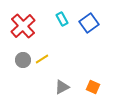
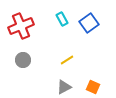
red cross: moved 2 px left; rotated 20 degrees clockwise
yellow line: moved 25 px right, 1 px down
gray triangle: moved 2 px right
